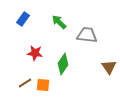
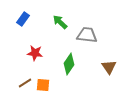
green arrow: moved 1 px right
green diamond: moved 6 px right
